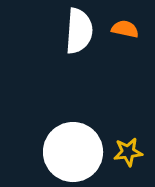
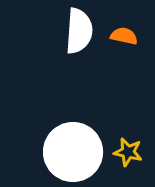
orange semicircle: moved 1 px left, 7 px down
yellow star: rotated 20 degrees clockwise
